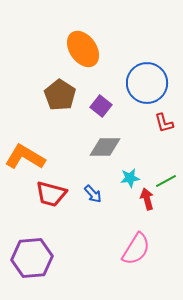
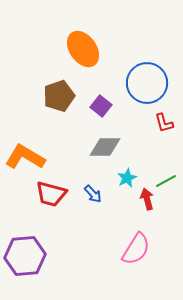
brown pentagon: moved 1 px left, 1 px down; rotated 20 degrees clockwise
cyan star: moved 3 px left; rotated 18 degrees counterclockwise
purple hexagon: moved 7 px left, 2 px up
